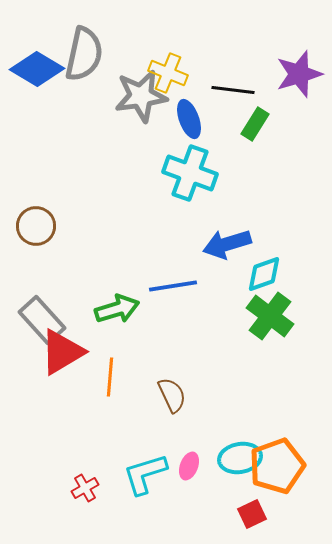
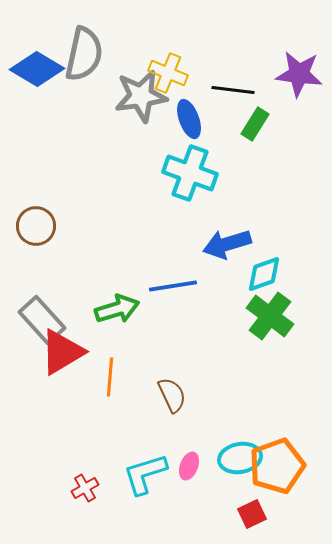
purple star: rotated 24 degrees clockwise
